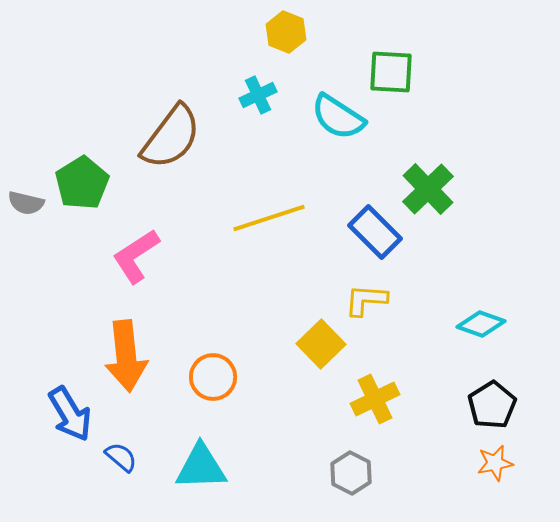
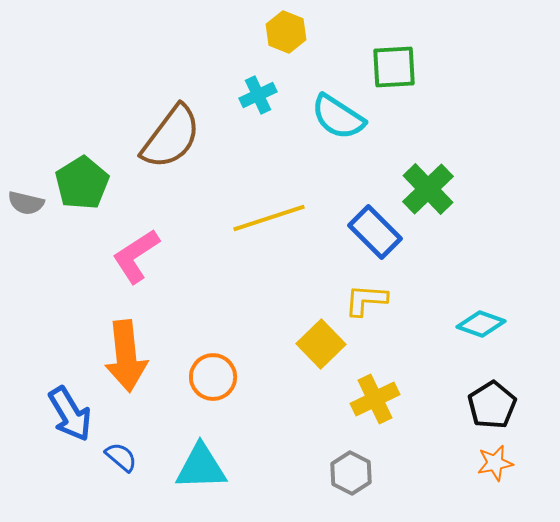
green square: moved 3 px right, 5 px up; rotated 6 degrees counterclockwise
